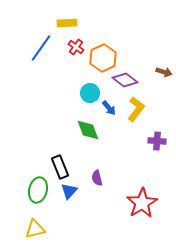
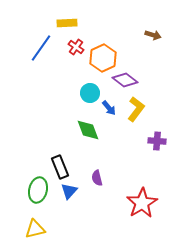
brown arrow: moved 11 px left, 37 px up
